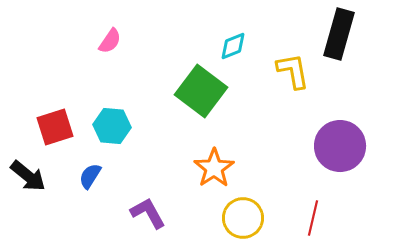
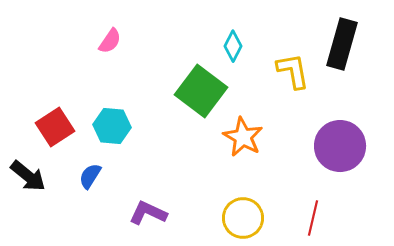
black rectangle: moved 3 px right, 10 px down
cyan diamond: rotated 40 degrees counterclockwise
red square: rotated 15 degrees counterclockwise
orange star: moved 29 px right, 31 px up; rotated 9 degrees counterclockwise
purple L-shape: rotated 36 degrees counterclockwise
